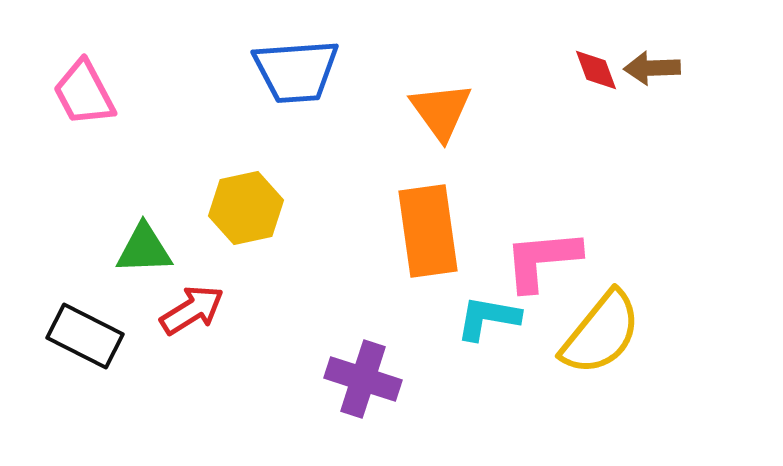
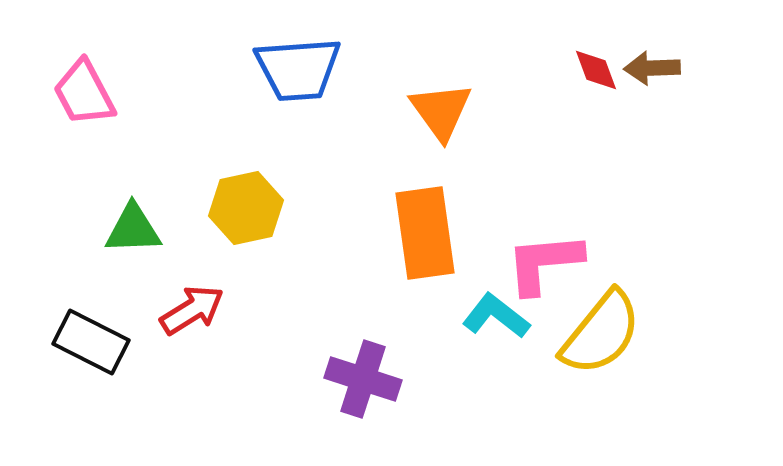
blue trapezoid: moved 2 px right, 2 px up
orange rectangle: moved 3 px left, 2 px down
green triangle: moved 11 px left, 20 px up
pink L-shape: moved 2 px right, 3 px down
cyan L-shape: moved 8 px right, 2 px up; rotated 28 degrees clockwise
black rectangle: moved 6 px right, 6 px down
